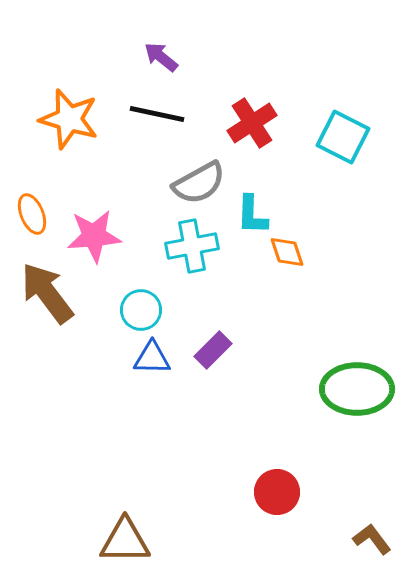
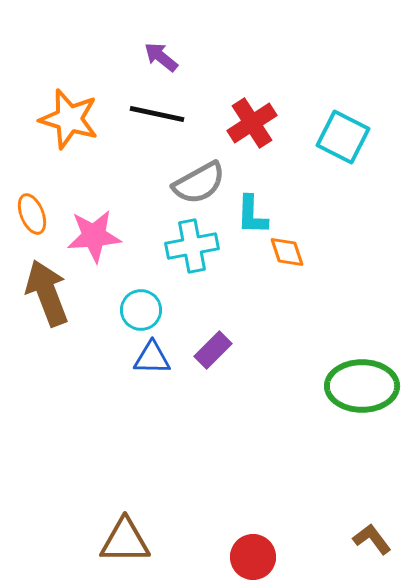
brown arrow: rotated 16 degrees clockwise
green ellipse: moved 5 px right, 3 px up
red circle: moved 24 px left, 65 px down
